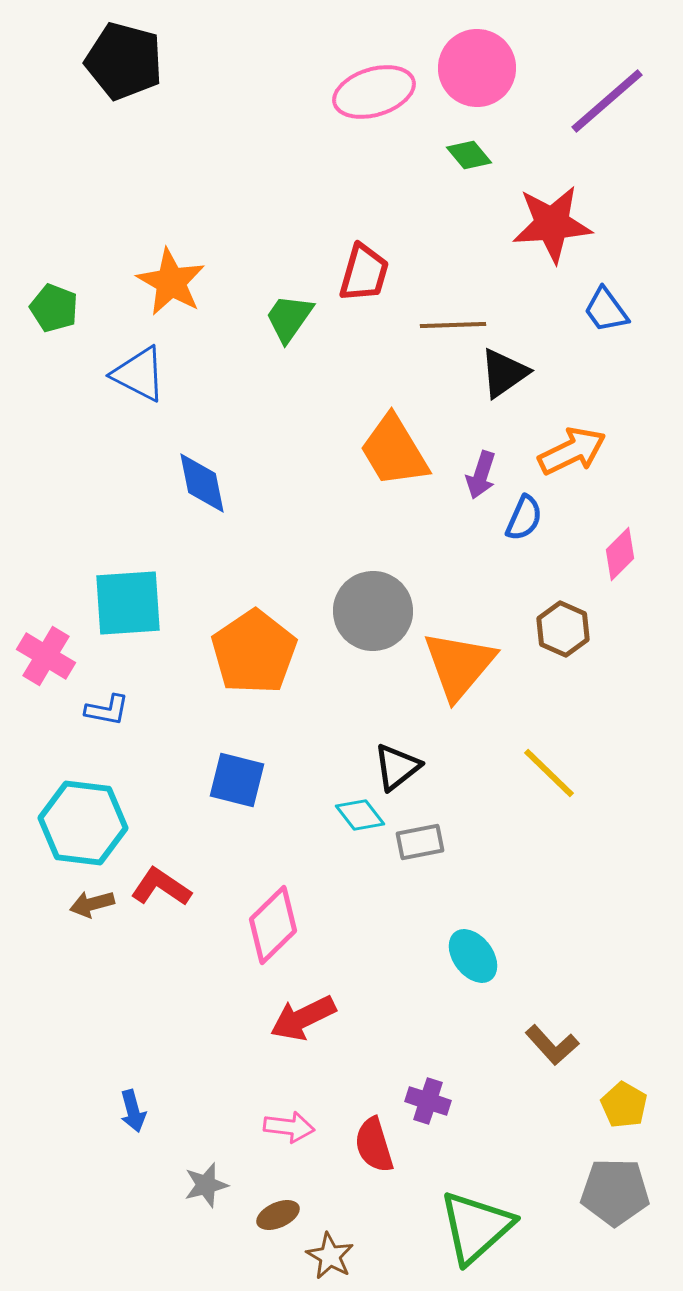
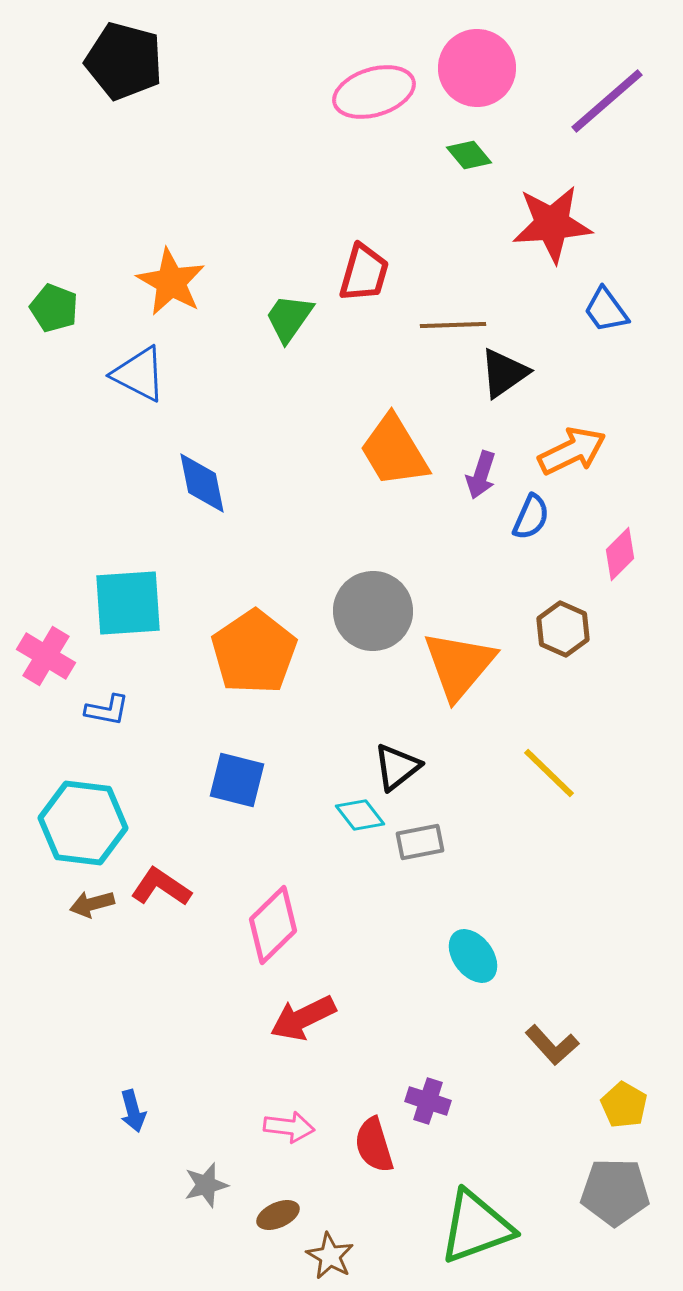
blue semicircle at (524, 518): moved 7 px right, 1 px up
green triangle at (476, 1227): rotated 22 degrees clockwise
